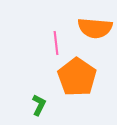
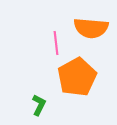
orange semicircle: moved 4 px left
orange pentagon: rotated 9 degrees clockwise
